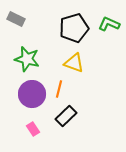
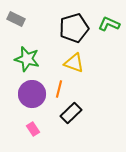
black rectangle: moved 5 px right, 3 px up
